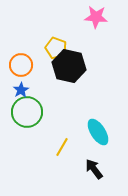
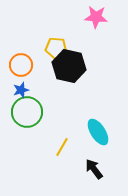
yellow pentagon: rotated 15 degrees counterclockwise
blue star: rotated 14 degrees clockwise
